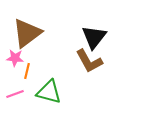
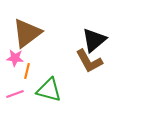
black triangle: moved 3 px down; rotated 12 degrees clockwise
green triangle: moved 2 px up
